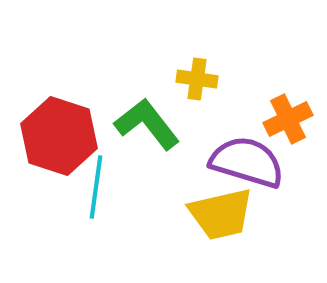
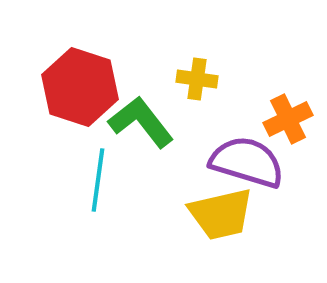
green L-shape: moved 6 px left, 2 px up
red hexagon: moved 21 px right, 49 px up
cyan line: moved 2 px right, 7 px up
